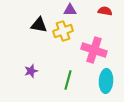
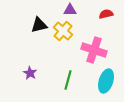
red semicircle: moved 1 px right, 3 px down; rotated 24 degrees counterclockwise
black triangle: rotated 24 degrees counterclockwise
yellow cross: rotated 30 degrees counterclockwise
purple star: moved 1 px left, 2 px down; rotated 24 degrees counterclockwise
cyan ellipse: rotated 15 degrees clockwise
